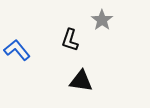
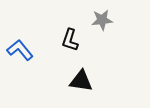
gray star: rotated 30 degrees clockwise
blue L-shape: moved 3 px right
